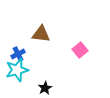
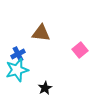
brown triangle: moved 1 px up
